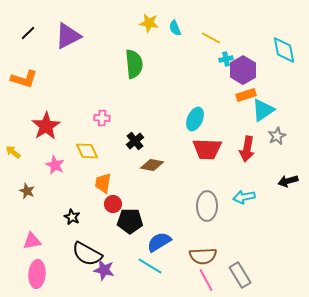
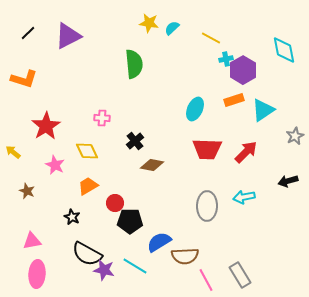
cyan semicircle: moved 3 px left; rotated 70 degrees clockwise
orange rectangle: moved 12 px left, 5 px down
cyan ellipse: moved 10 px up
gray star: moved 18 px right
red arrow: moved 1 px left, 3 px down; rotated 145 degrees counterclockwise
orange trapezoid: moved 15 px left, 3 px down; rotated 50 degrees clockwise
red circle: moved 2 px right, 1 px up
brown semicircle: moved 18 px left
cyan line: moved 15 px left
